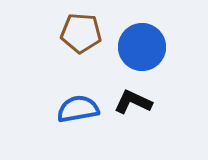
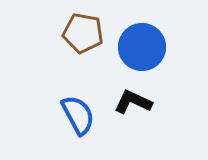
brown pentagon: moved 2 px right; rotated 6 degrees clockwise
blue semicircle: moved 6 px down; rotated 72 degrees clockwise
